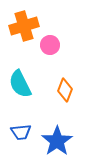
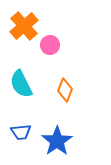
orange cross: rotated 24 degrees counterclockwise
cyan semicircle: moved 1 px right
